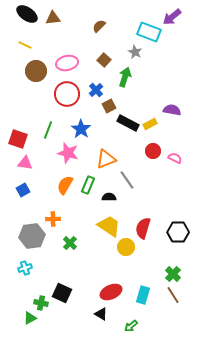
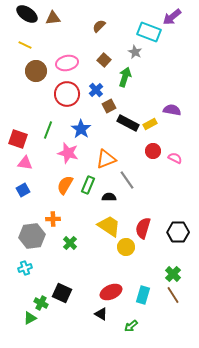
green cross at (41, 303): rotated 16 degrees clockwise
